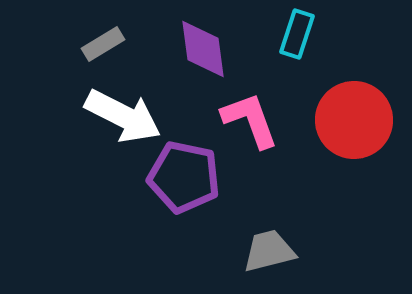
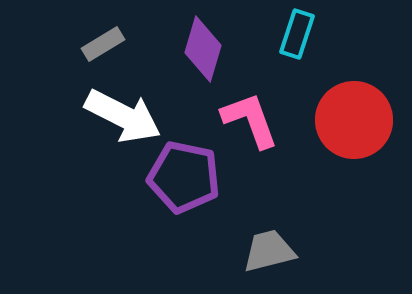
purple diamond: rotated 24 degrees clockwise
